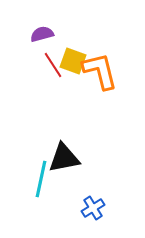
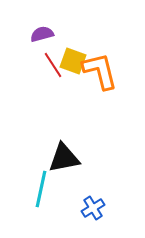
cyan line: moved 10 px down
